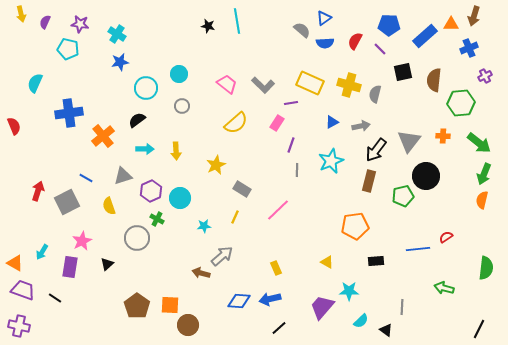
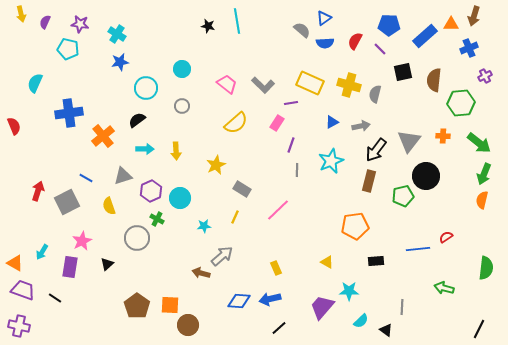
cyan circle at (179, 74): moved 3 px right, 5 px up
